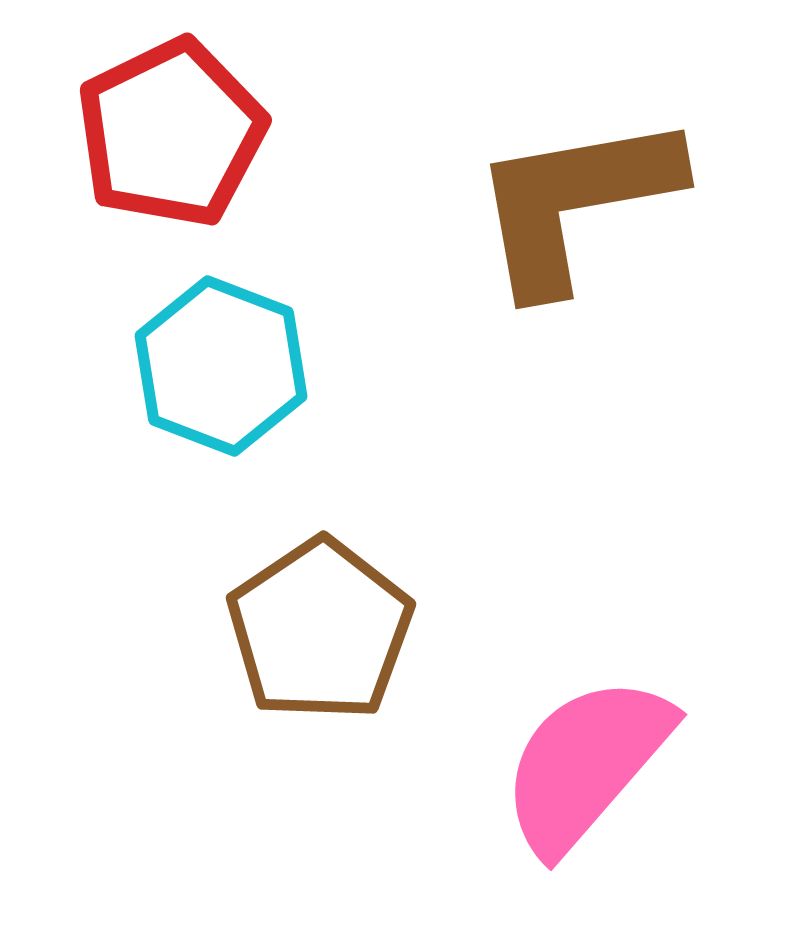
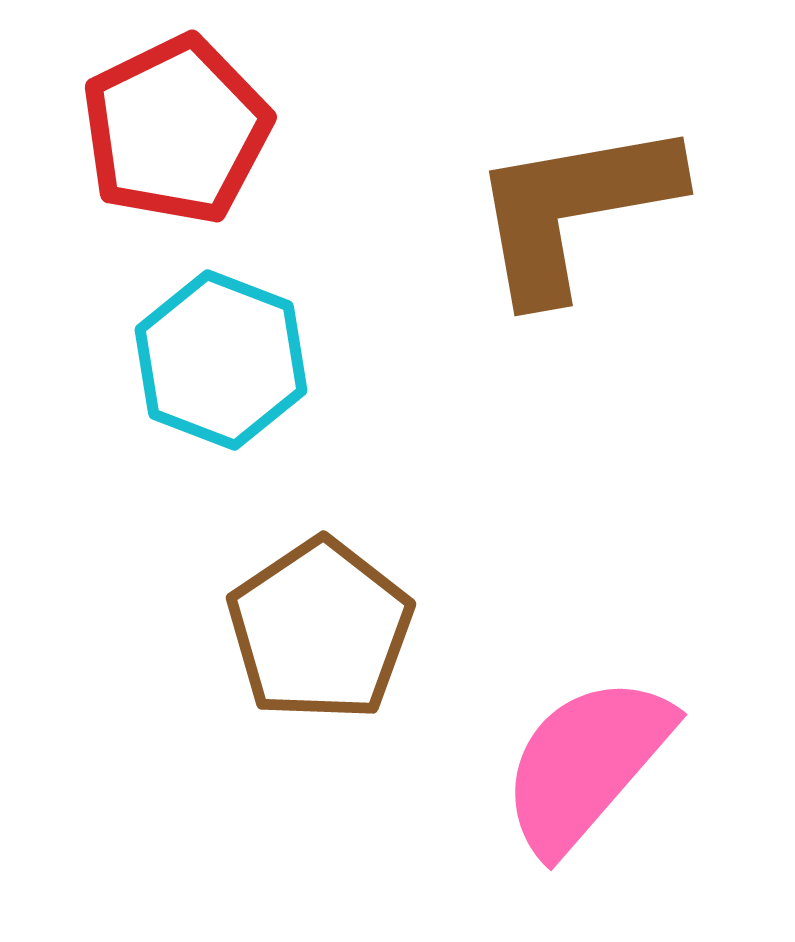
red pentagon: moved 5 px right, 3 px up
brown L-shape: moved 1 px left, 7 px down
cyan hexagon: moved 6 px up
